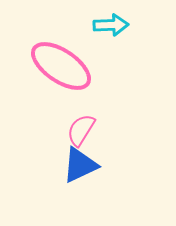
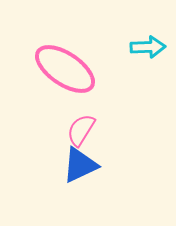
cyan arrow: moved 37 px right, 22 px down
pink ellipse: moved 4 px right, 3 px down
